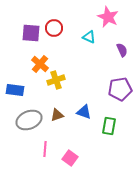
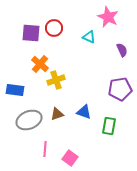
brown triangle: moved 1 px up
